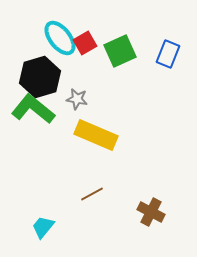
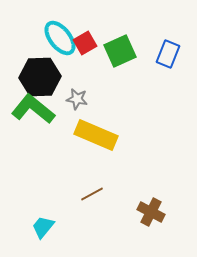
black hexagon: rotated 15 degrees clockwise
